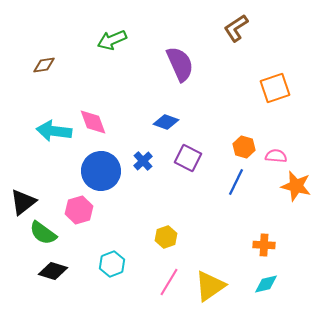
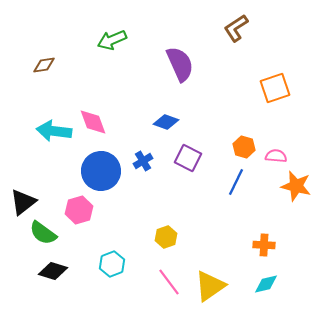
blue cross: rotated 12 degrees clockwise
pink line: rotated 68 degrees counterclockwise
